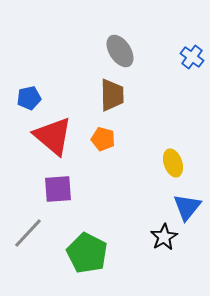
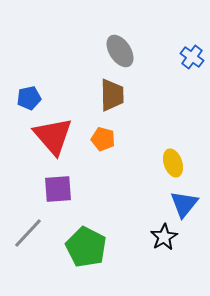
red triangle: rotated 9 degrees clockwise
blue triangle: moved 3 px left, 3 px up
green pentagon: moved 1 px left, 6 px up
